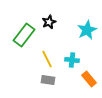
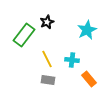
black star: moved 2 px left
